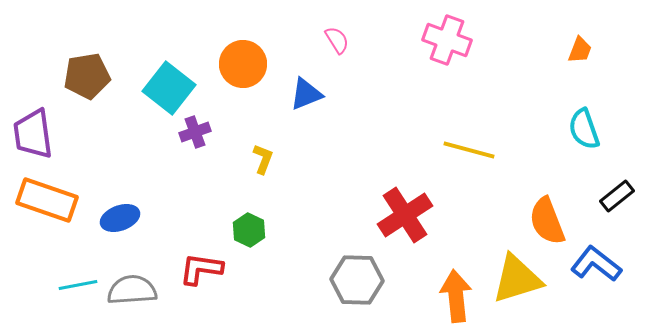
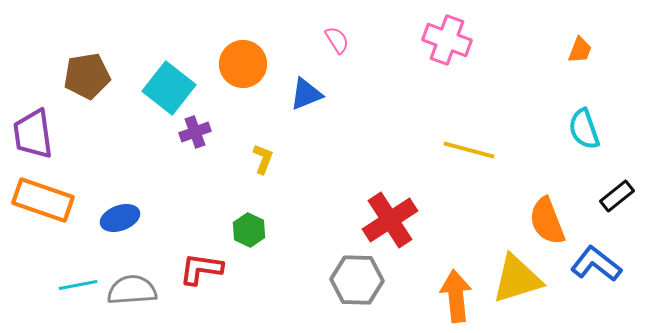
orange rectangle: moved 4 px left
red cross: moved 15 px left, 5 px down
